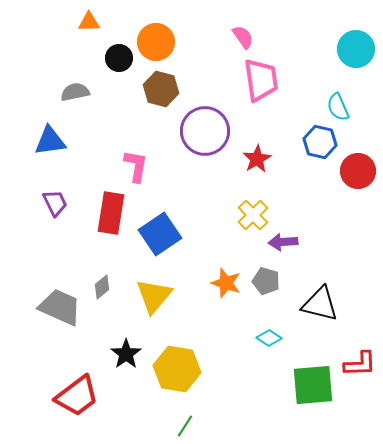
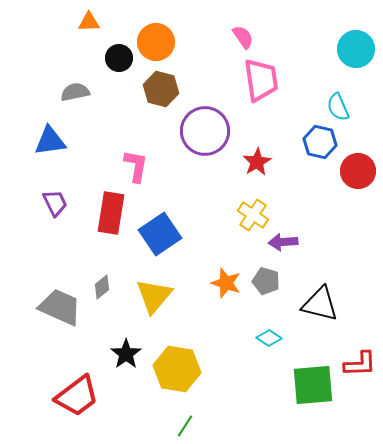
red star: moved 3 px down
yellow cross: rotated 12 degrees counterclockwise
